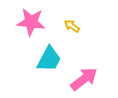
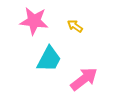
pink star: moved 3 px right, 1 px up
yellow arrow: moved 3 px right
